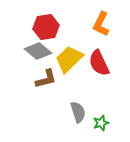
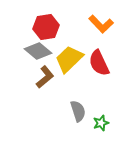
orange L-shape: rotated 70 degrees counterclockwise
brown L-shape: moved 1 px left, 2 px up; rotated 25 degrees counterclockwise
gray semicircle: moved 1 px up
